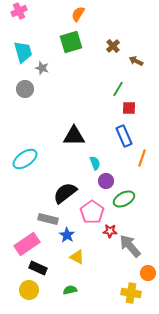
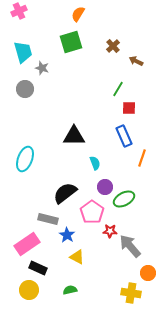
cyan ellipse: rotated 35 degrees counterclockwise
purple circle: moved 1 px left, 6 px down
